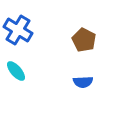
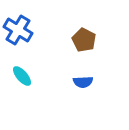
cyan ellipse: moved 6 px right, 5 px down
